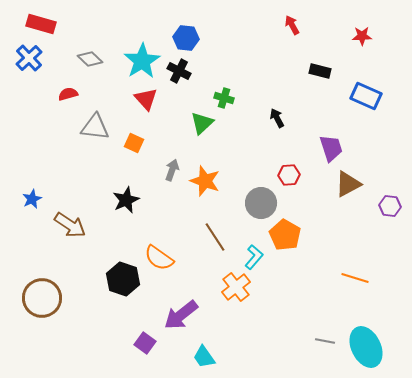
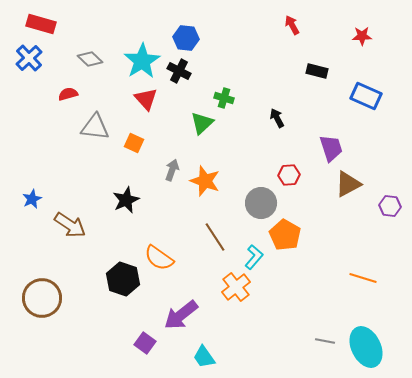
black rectangle: moved 3 px left
orange line: moved 8 px right
